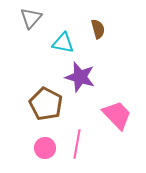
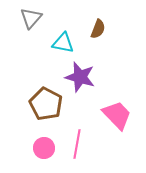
brown semicircle: rotated 36 degrees clockwise
pink circle: moved 1 px left
